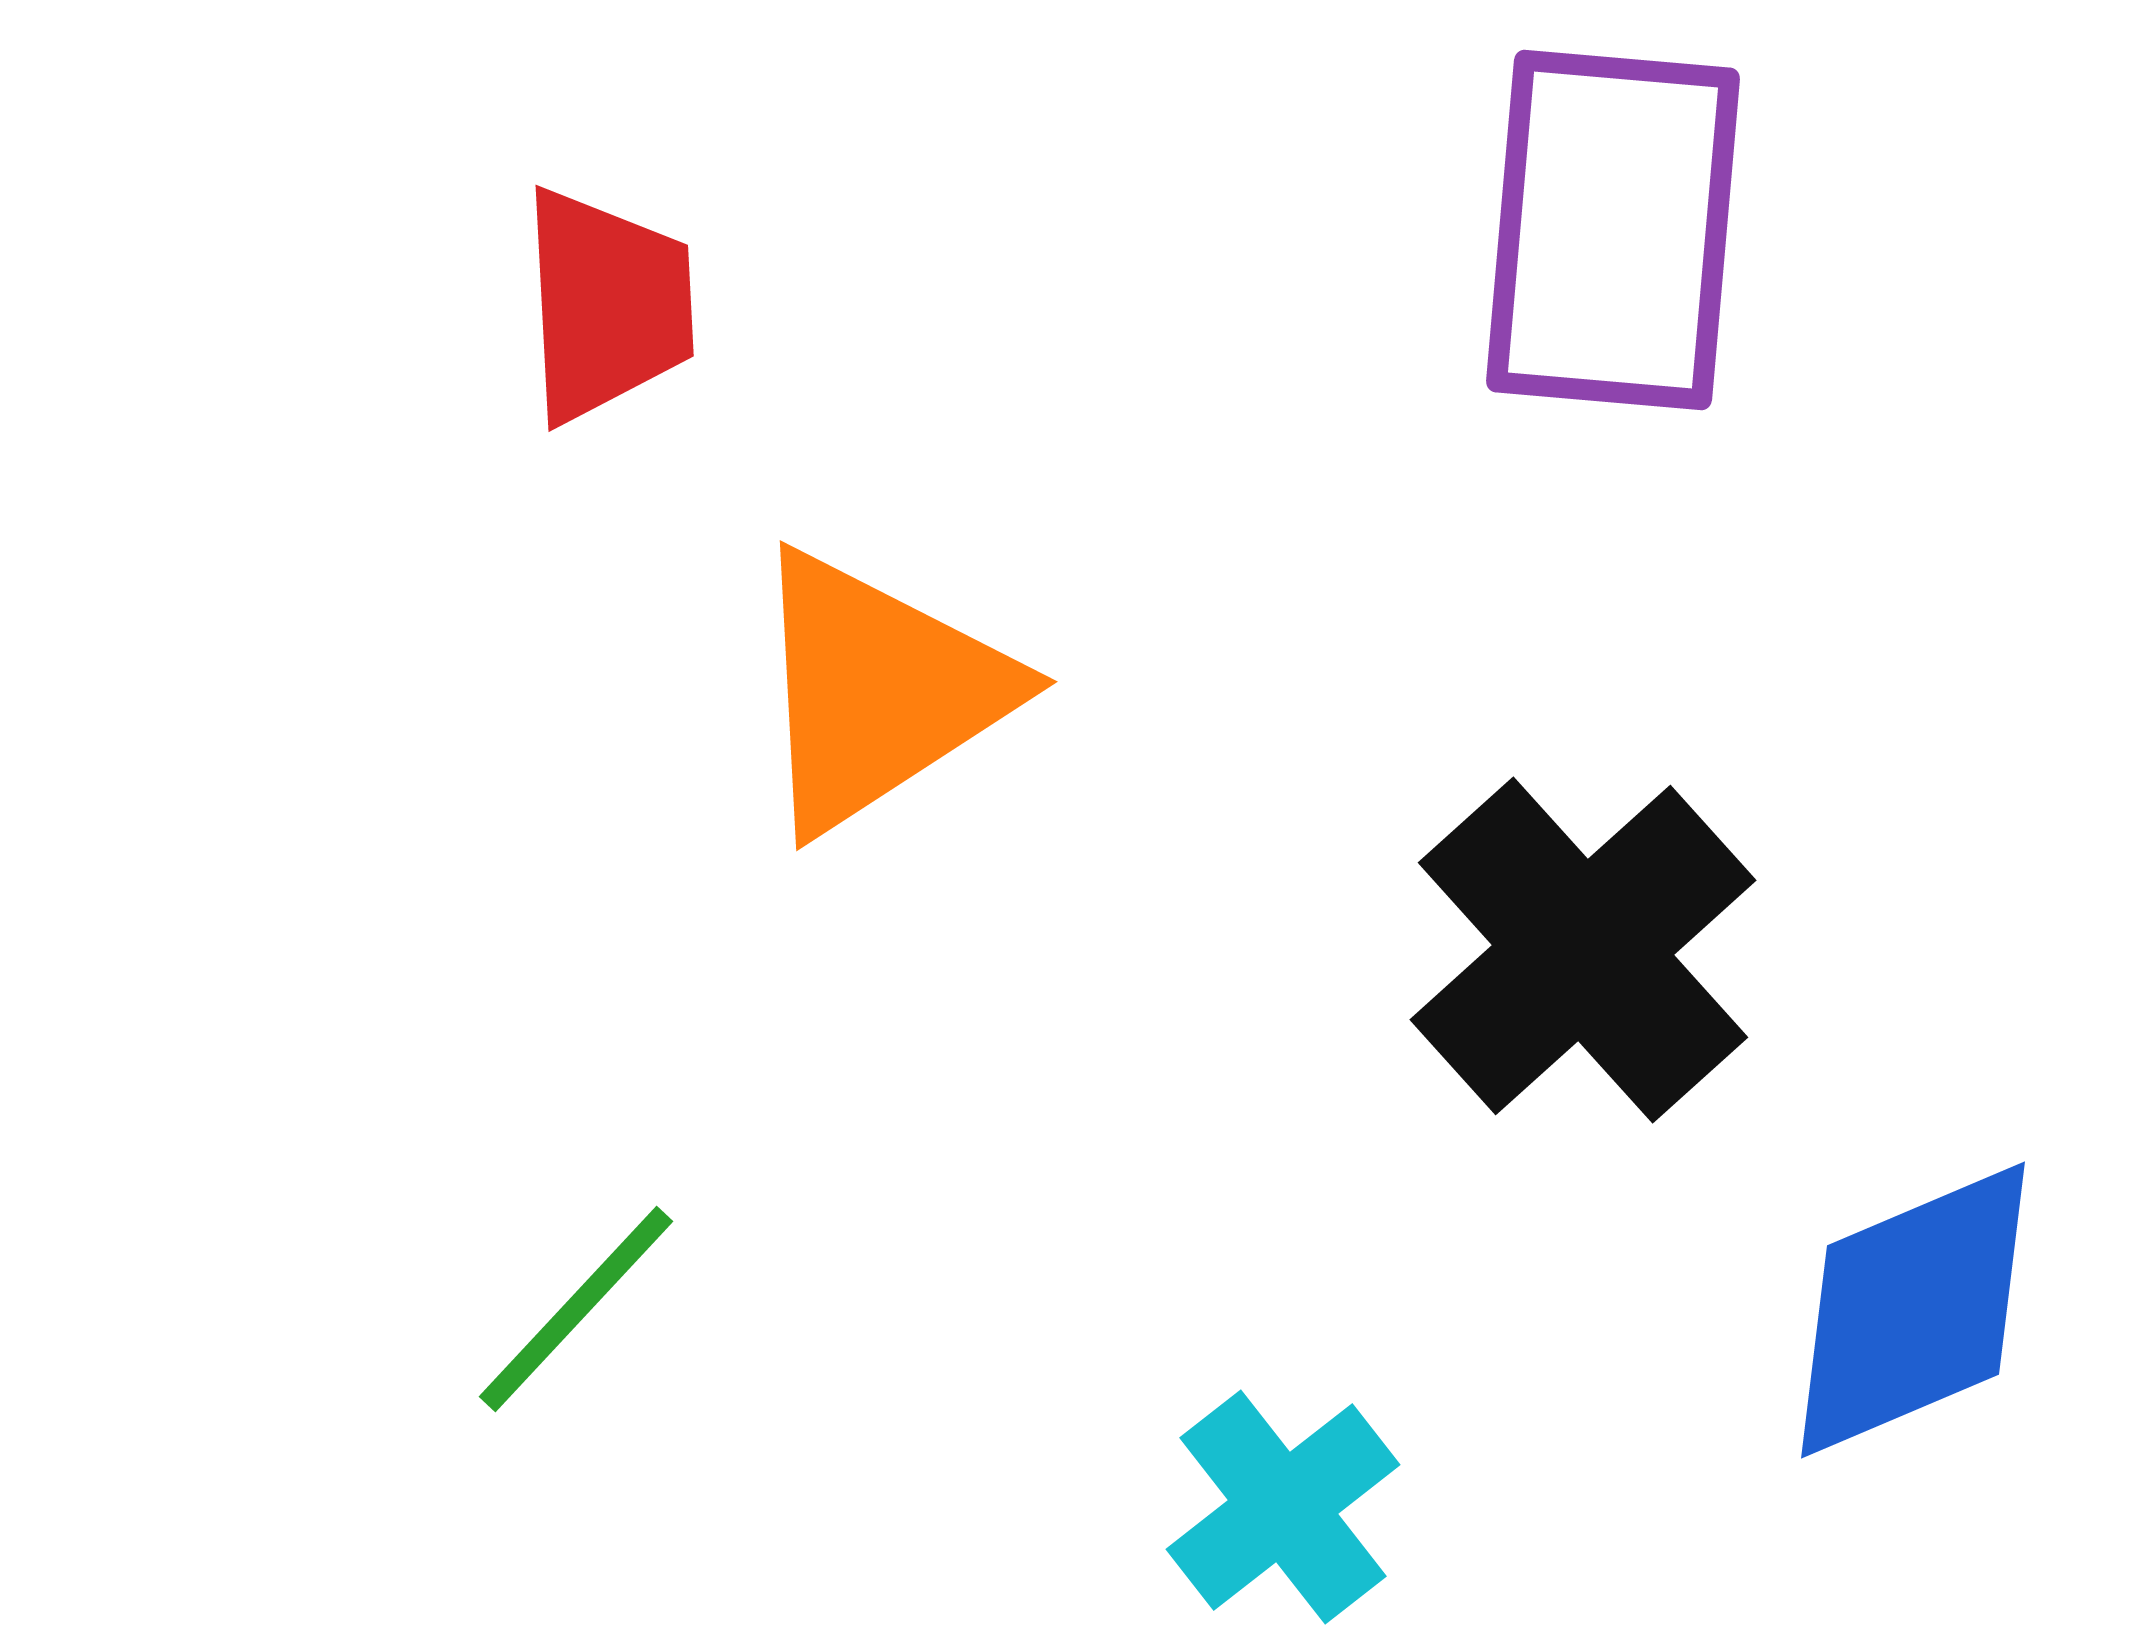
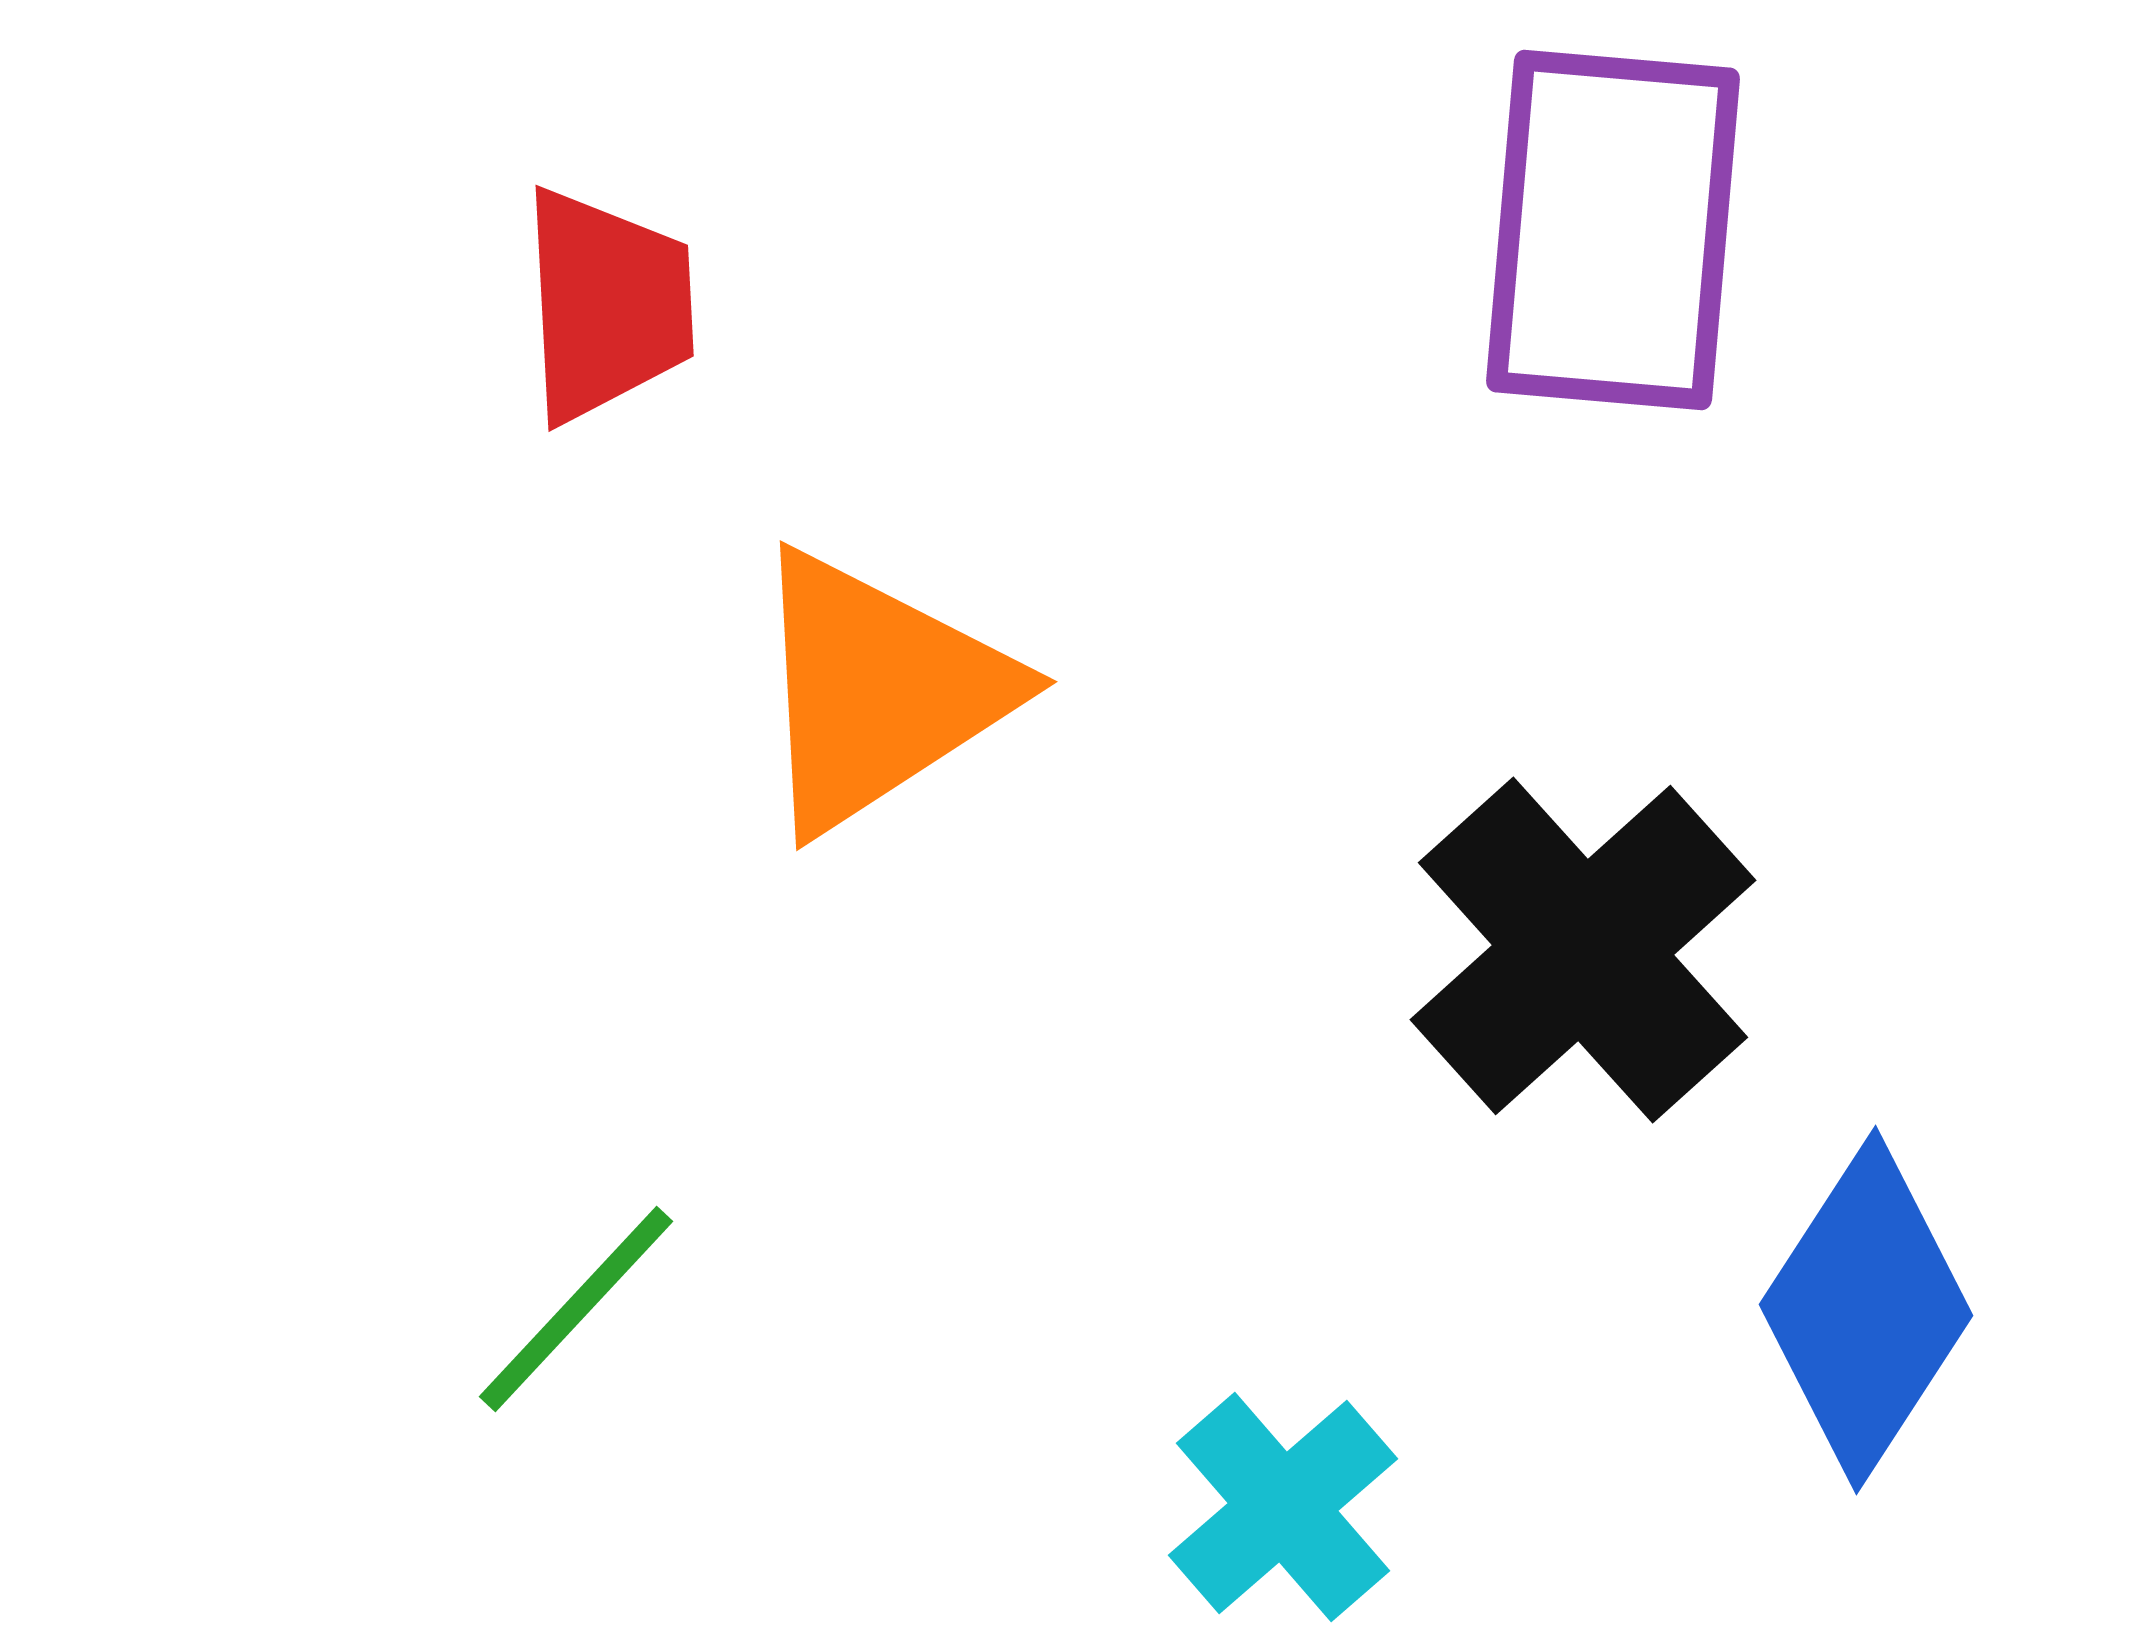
blue diamond: moved 47 px left; rotated 34 degrees counterclockwise
cyan cross: rotated 3 degrees counterclockwise
